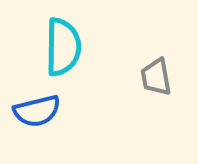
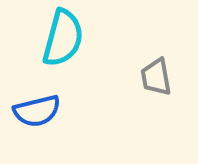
cyan semicircle: moved 9 px up; rotated 14 degrees clockwise
